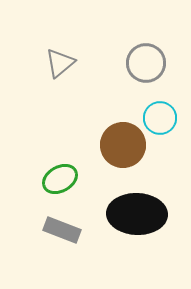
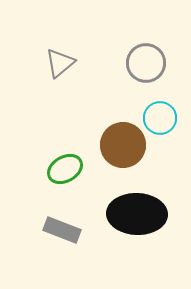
green ellipse: moved 5 px right, 10 px up
